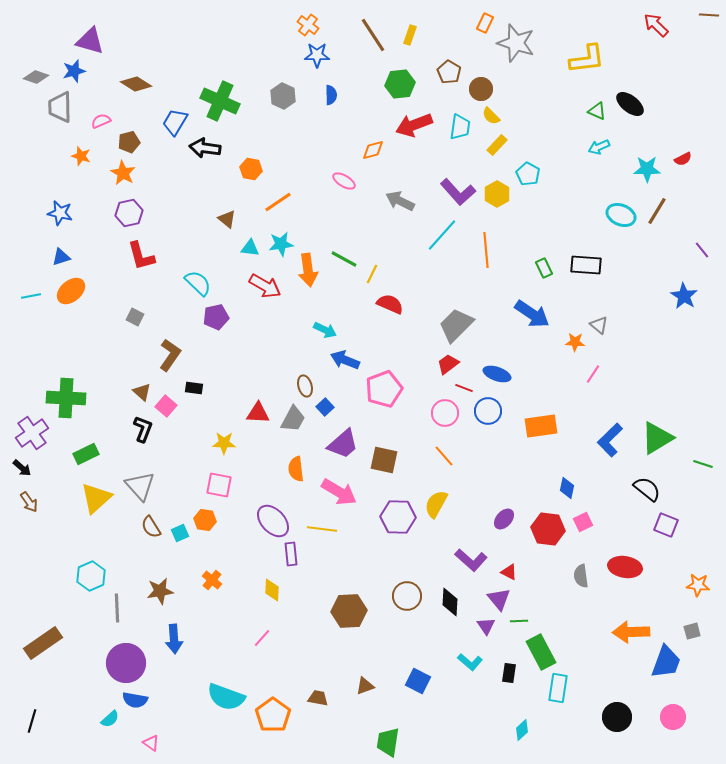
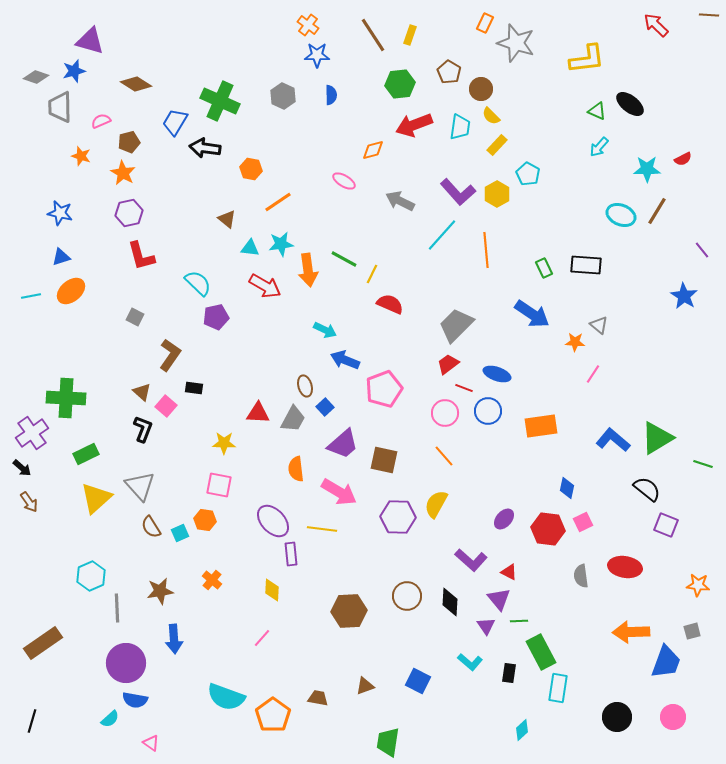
cyan arrow at (599, 147): rotated 25 degrees counterclockwise
blue L-shape at (610, 440): moved 3 px right; rotated 84 degrees clockwise
